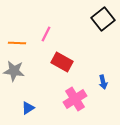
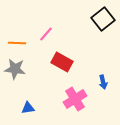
pink line: rotated 14 degrees clockwise
gray star: moved 1 px right, 2 px up
blue triangle: rotated 24 degrees clockwise
